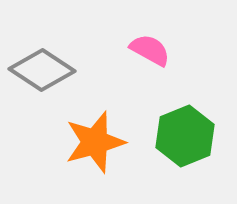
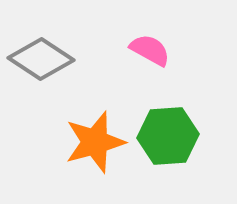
gray diamond: moved 1 px left, 11 px up
green hexagon: moved 17 px left; rotated 18 degrees clockwise
